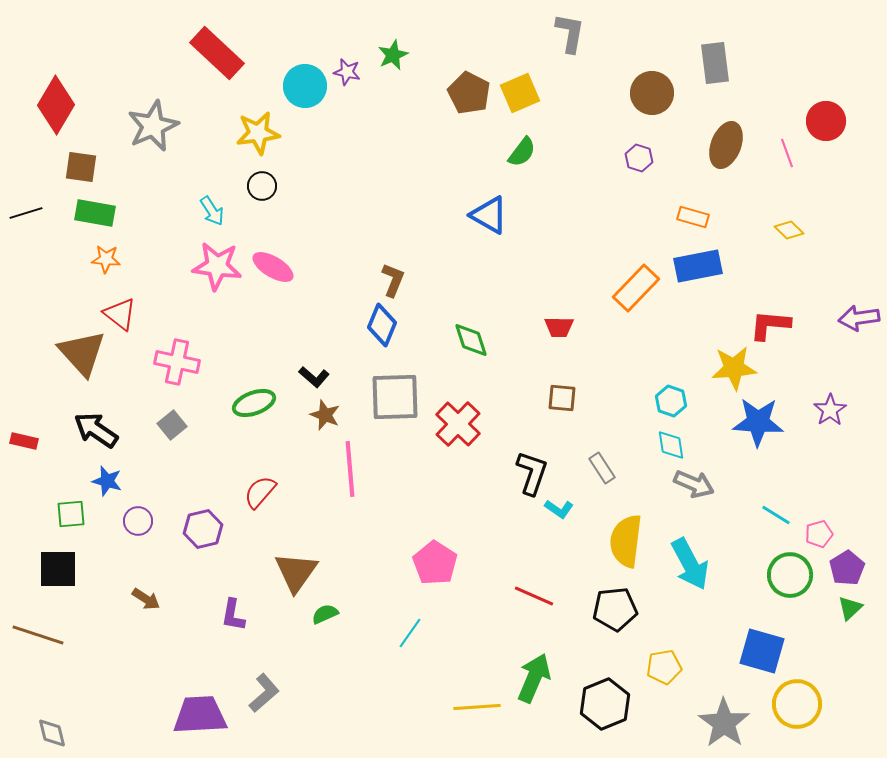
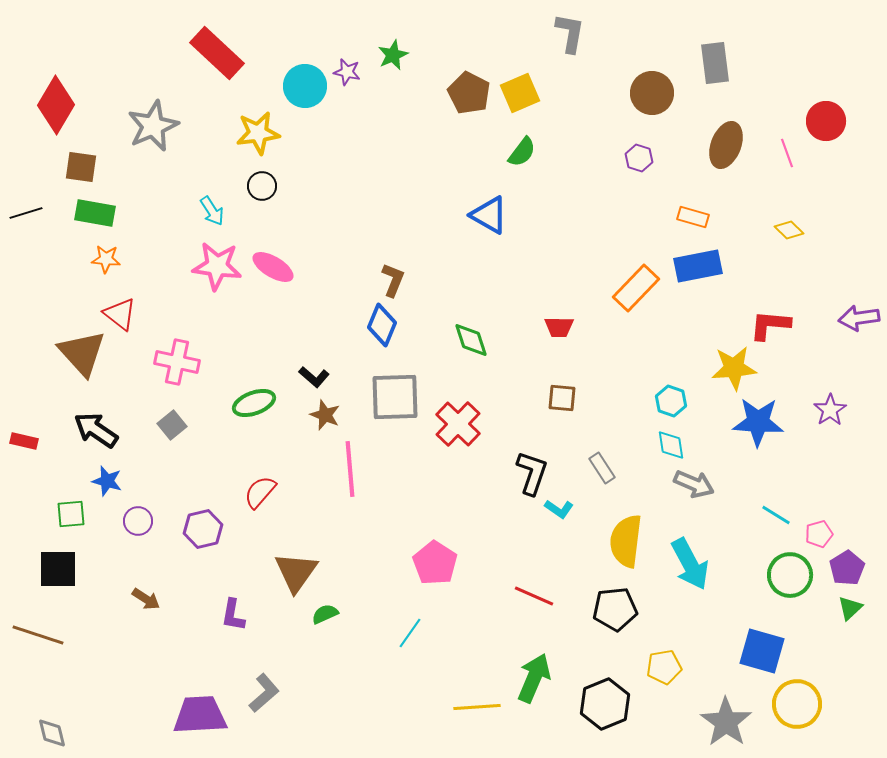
gray star at (724, 723): moved 2 px right, 1 px up
